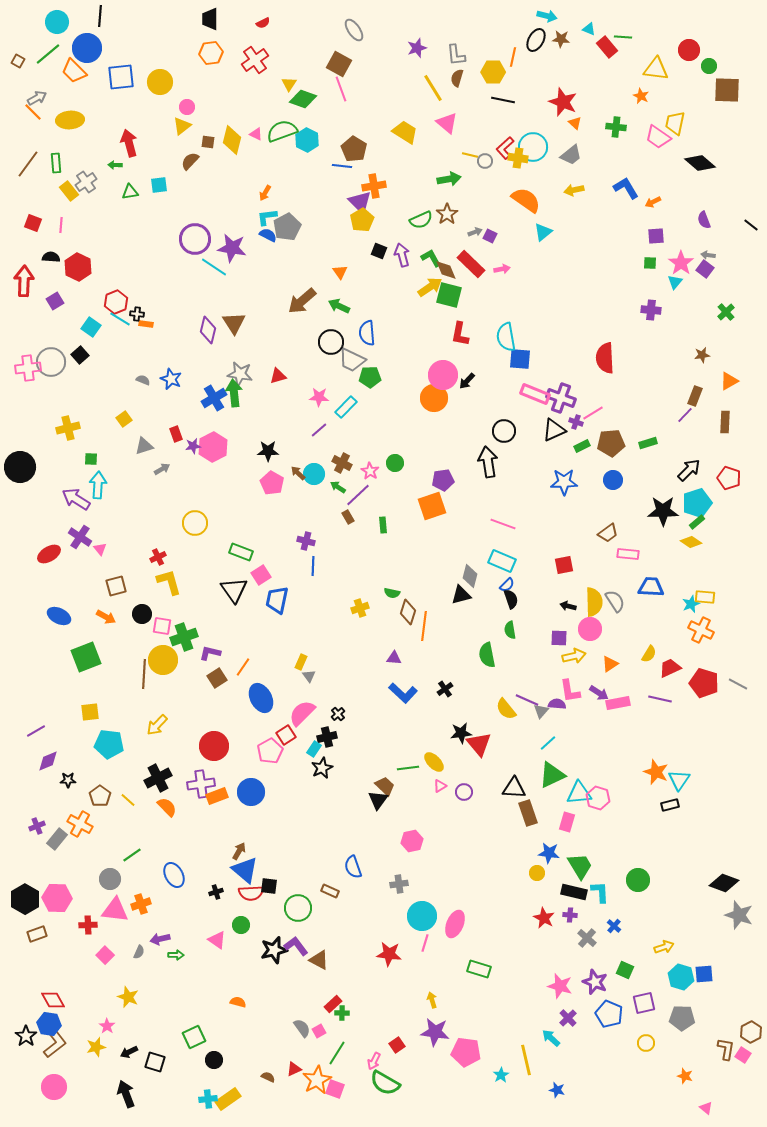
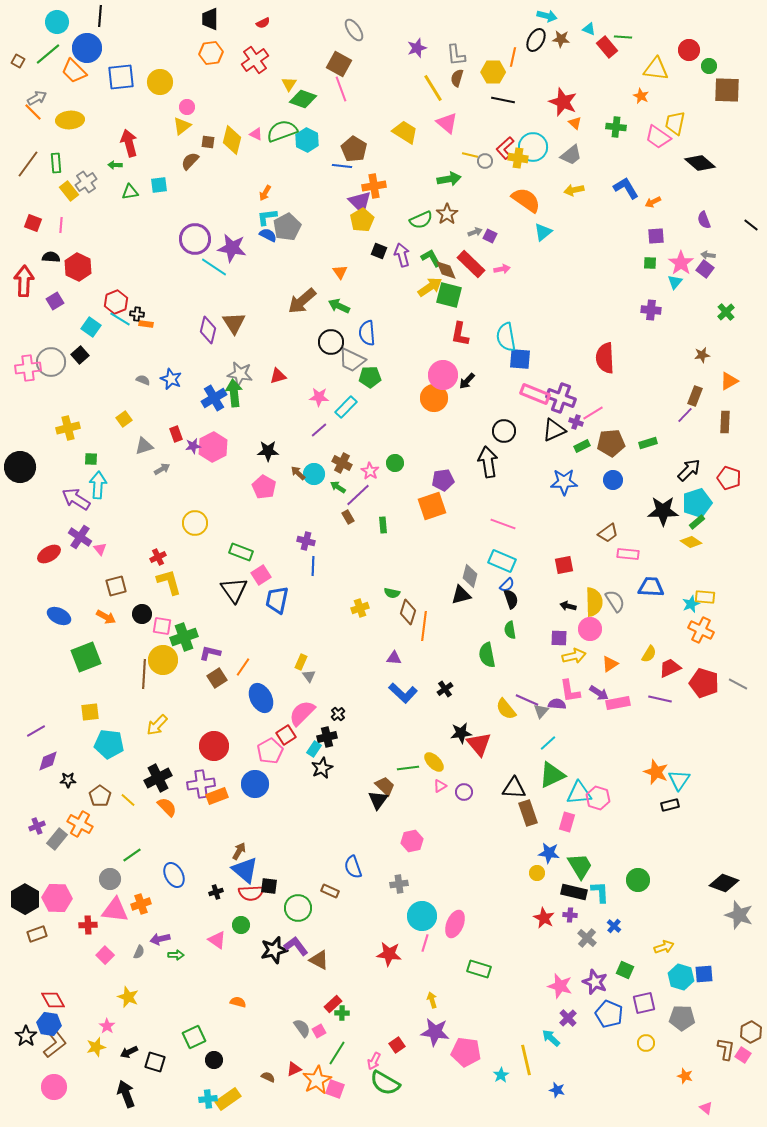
pink pentagon at (272, 483): moved 8 px left, 4 px down
blue circle at (251, 792): moved 4 px right, 8 px up
